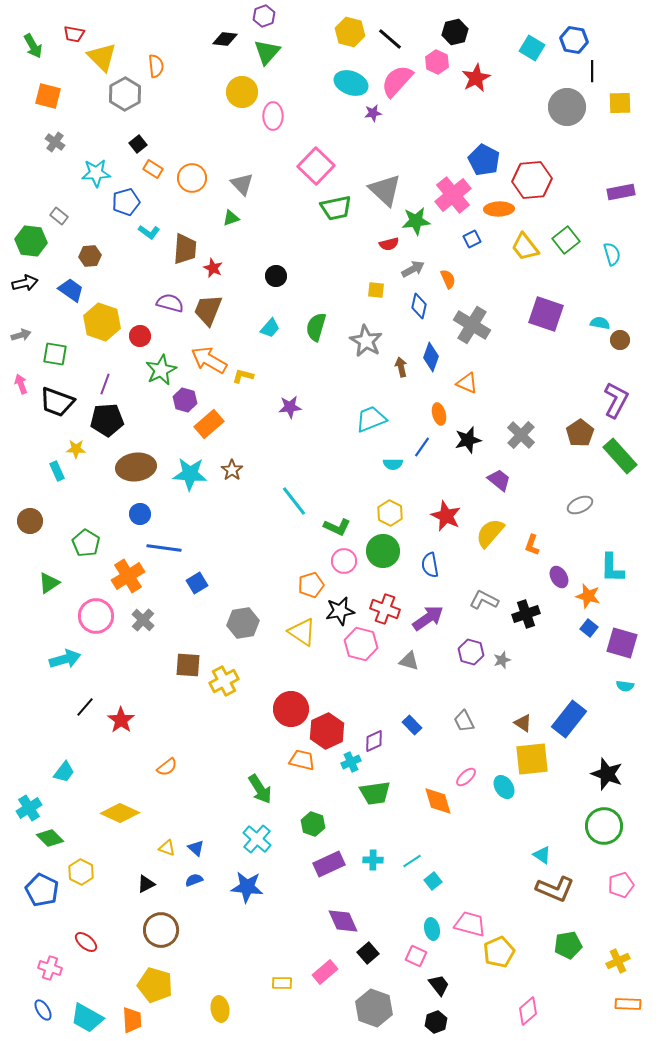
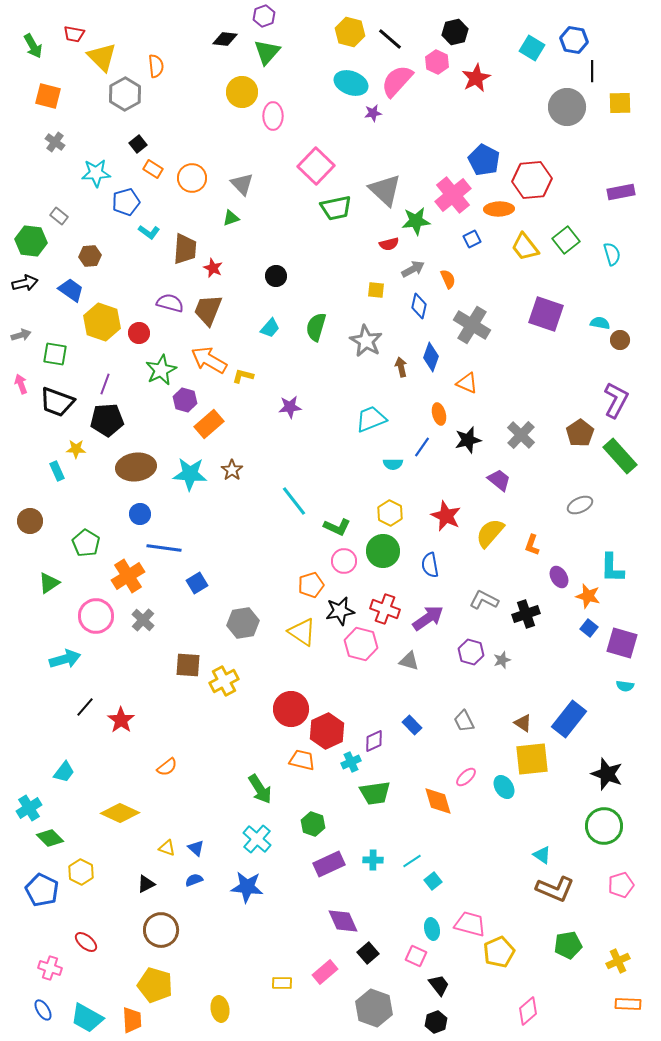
red circle at (140, 336): moved 1 px left, 3 px up
